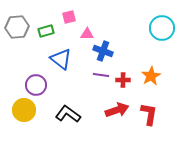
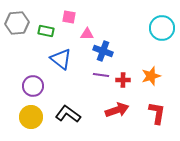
pink square: rotated 24 degrees clockwise
gray hexagon: moved 4 px up
green rectangle: rotated 28 degrees clockwise
orange star: rotated 12 degrees clockwise
purple circle: moved 3 px left, 1 px down
yellow circle: moved 7 px right, 7 px down
red L-shape: moved 8 px right, 1 px up
